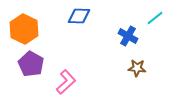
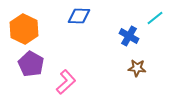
blue cross: moved 1 px right
